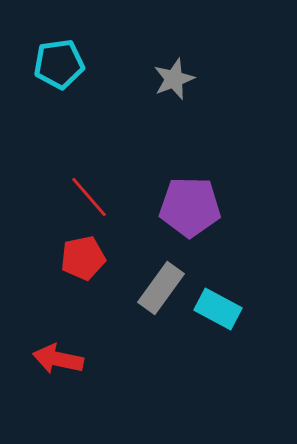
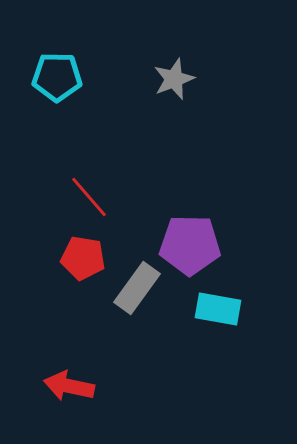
cyan pentagon: moved 2 px left, 13 px down; rotated 9 degrees clockwise
purple pentagon: moved 38 px down
red pentagon: rotated 21 degrees clockwise
gray rectangle: moved 24 px left
cyan rectangle: rotated 18 degrees counterclockwise
red arrow: moved 11 px right, 27 px down
